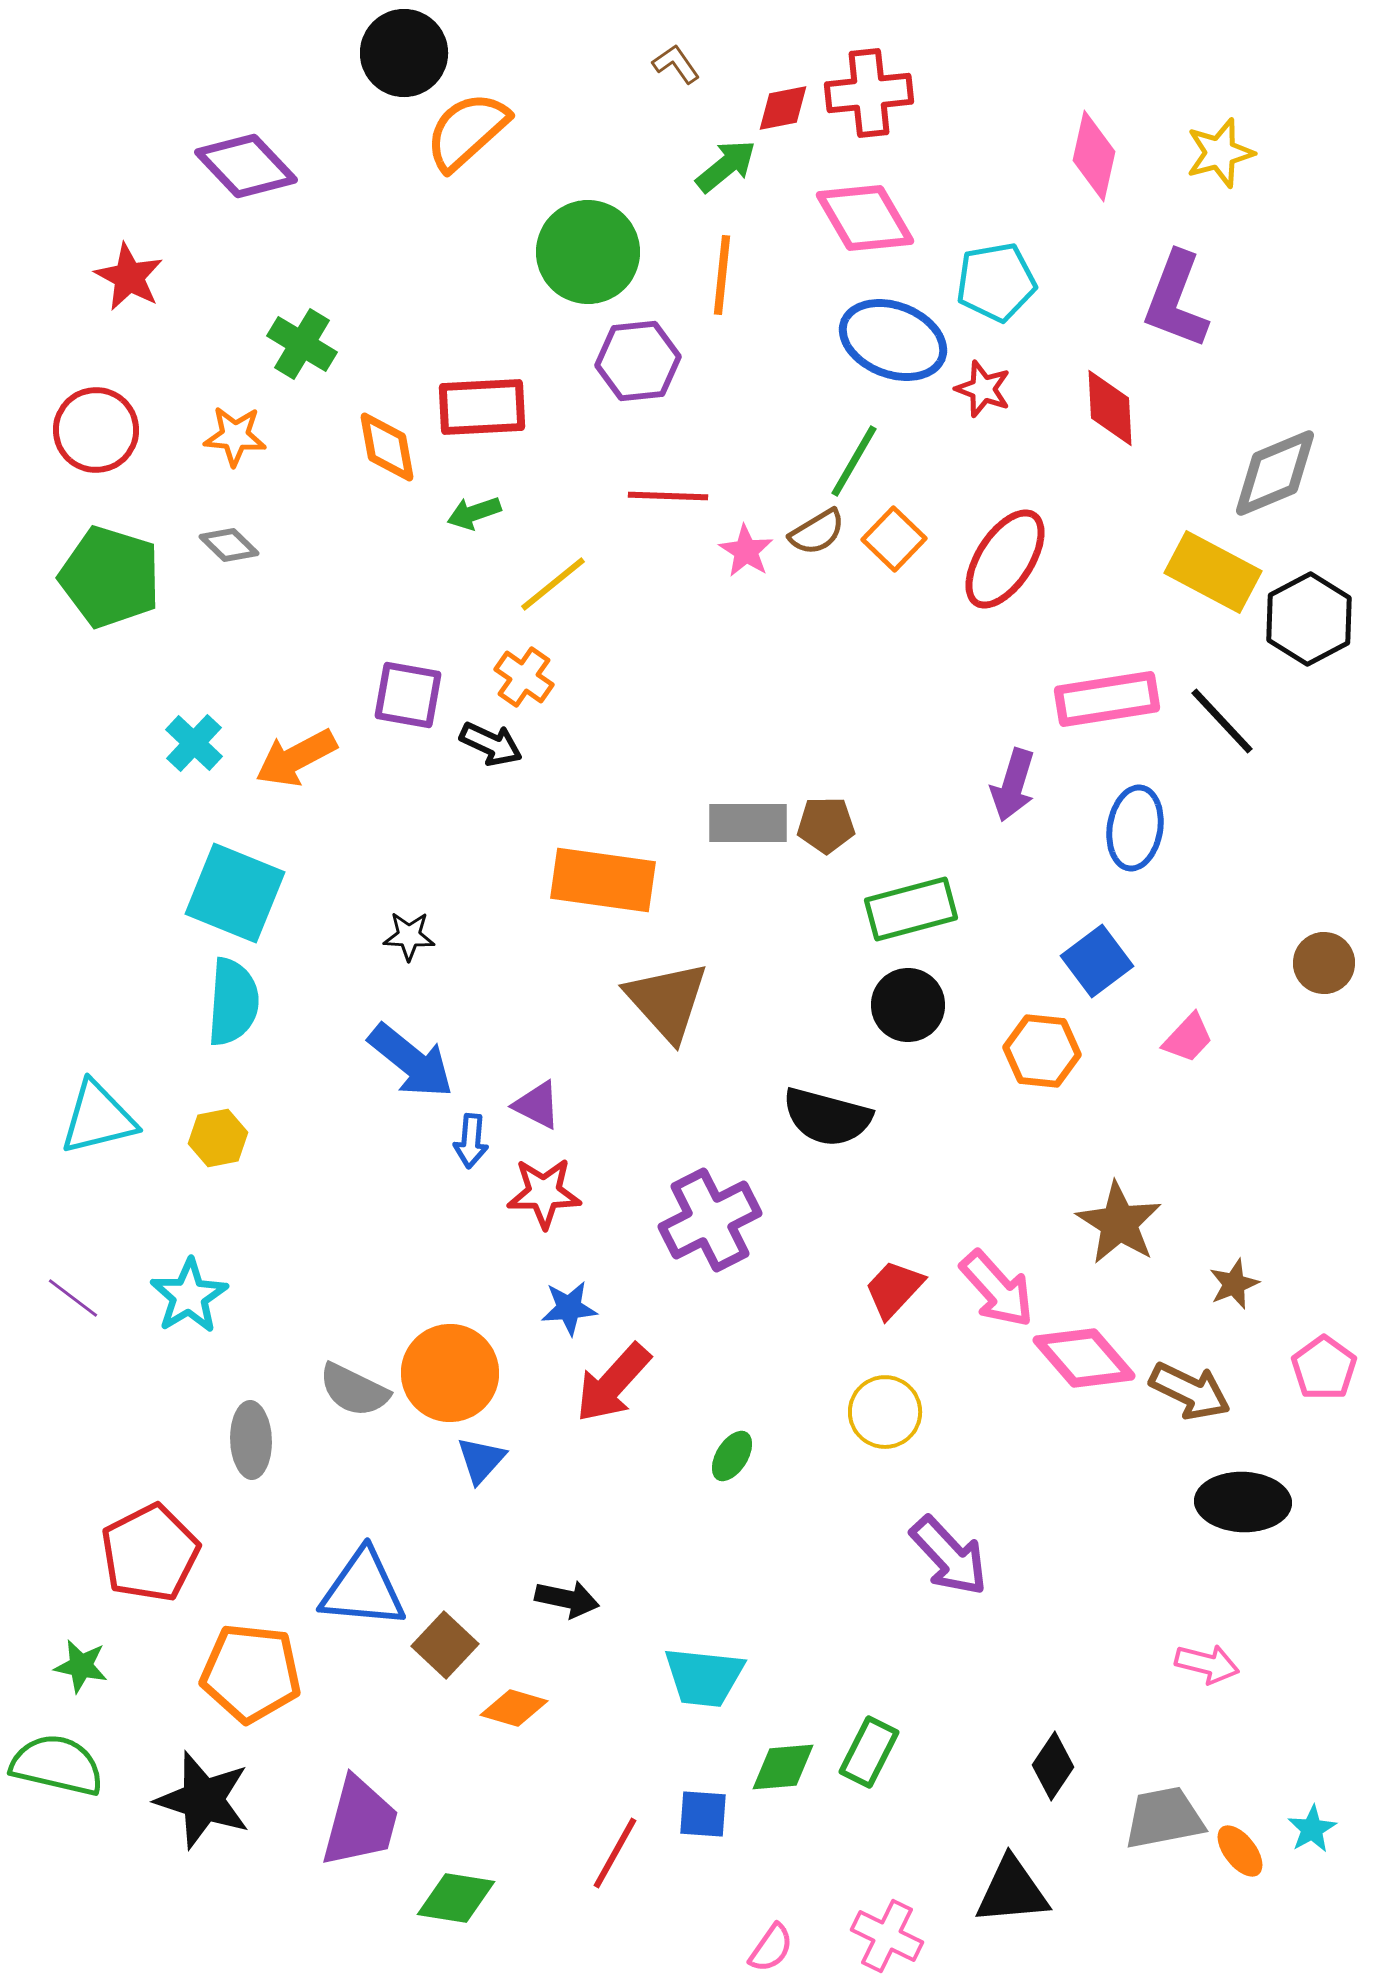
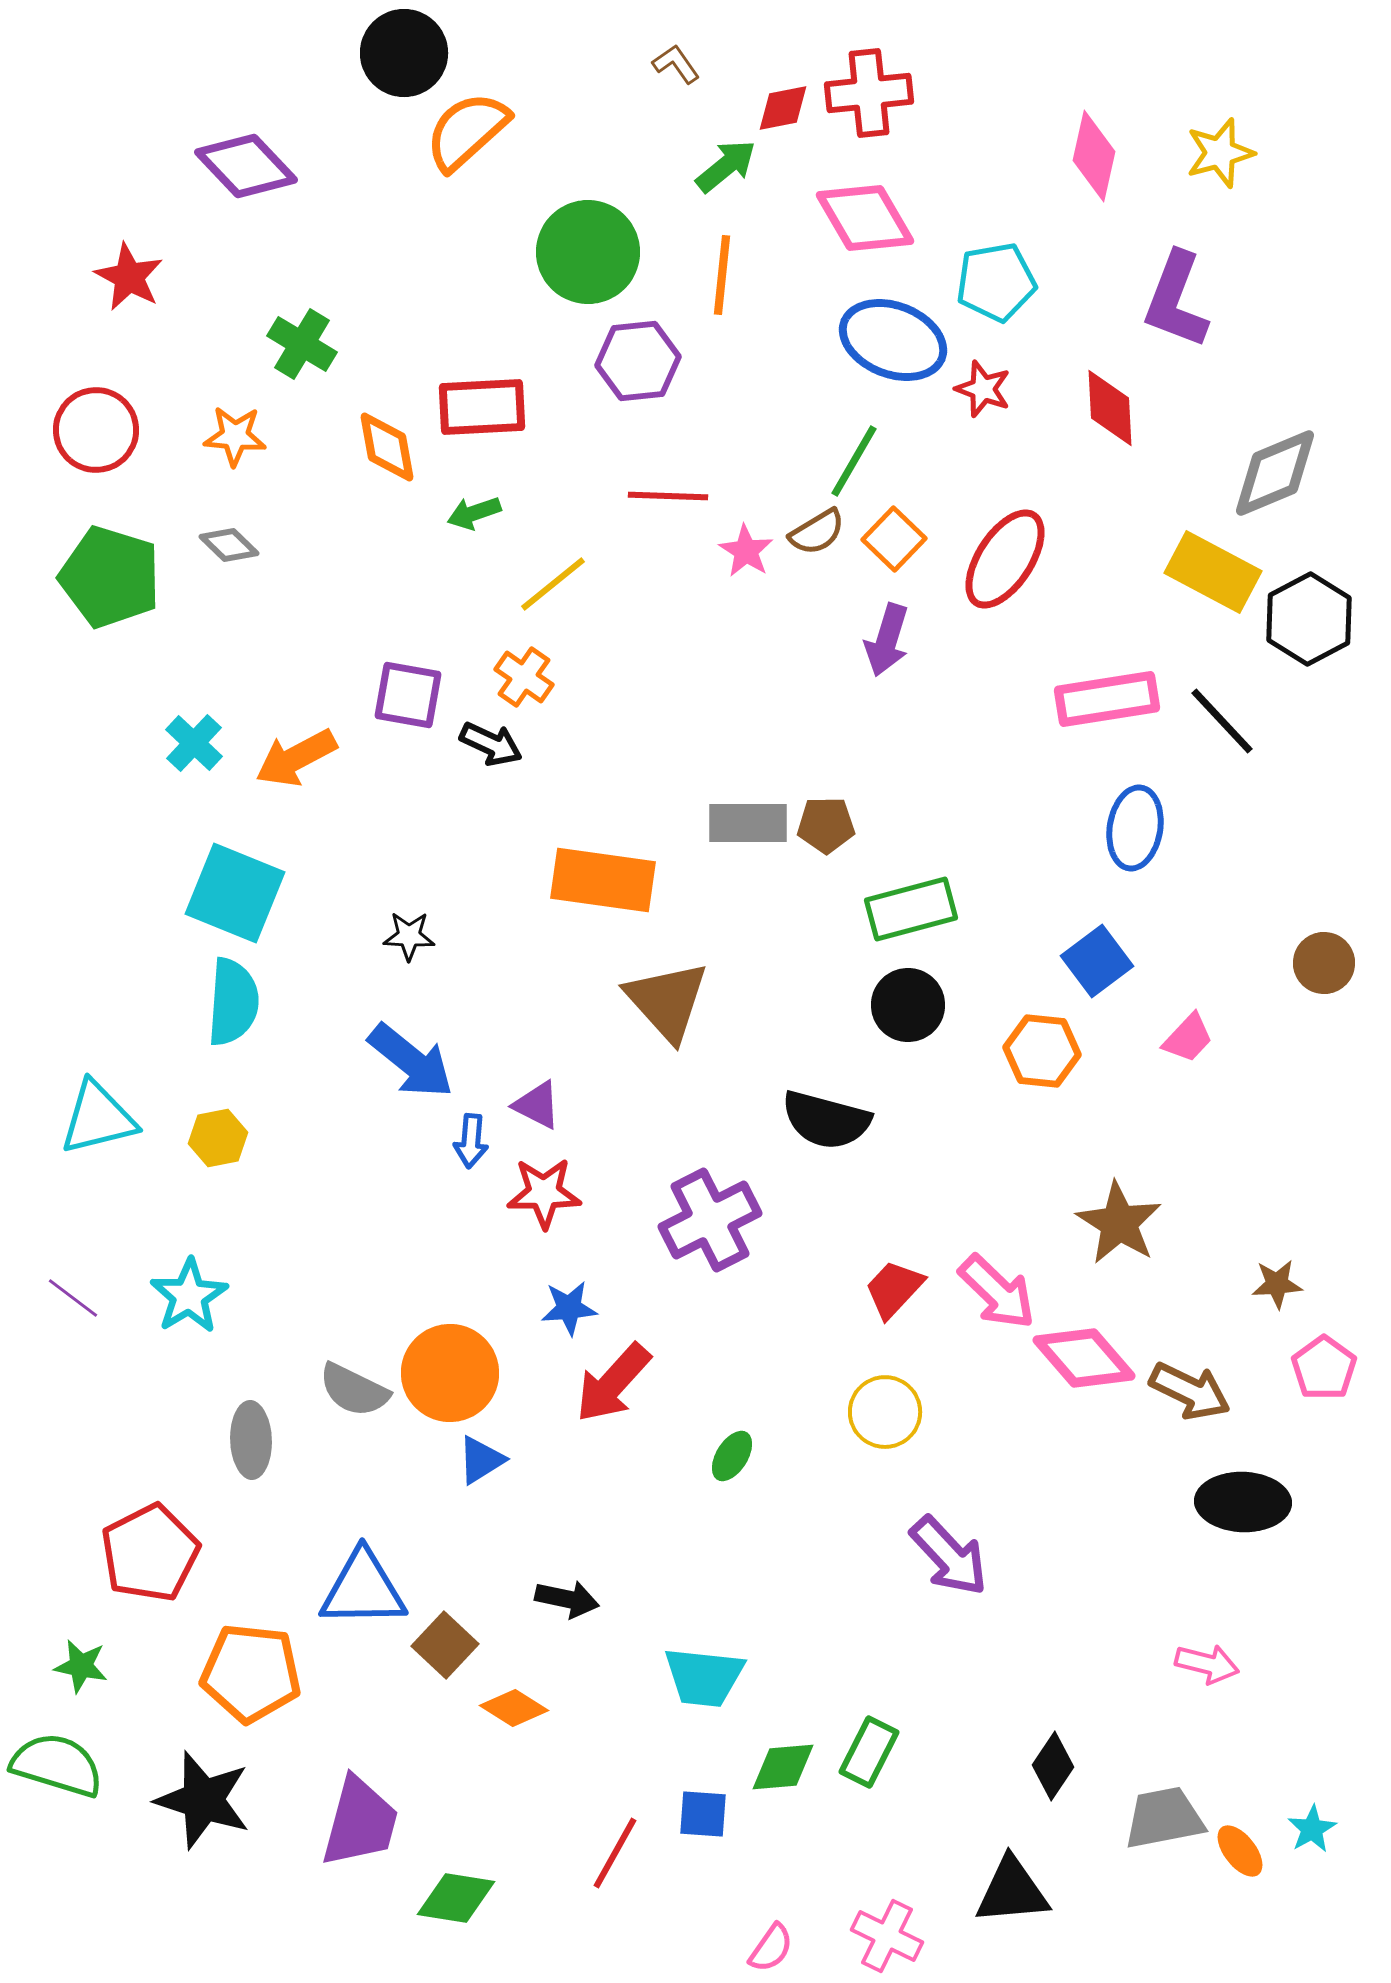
purple arrow at (1013, 785): moved 126 px left, 145 px up
black semicircle at (827, 1117): moved 1 px left, 3 px down
brown star at (1234, 1284): moved 43 px right; rotated 18 degrees clockwise
pink arrow at (997, 1289): moved 3 px down; rotated 4 degrees counterclockwise
blue triangle at (481, 1460): rotated 16 degrees clockwise
blue triangle at (363, 1589): rotated 6 degrees counterclockwise
orange diamond at (514, 1708): rotated 16 degrees clockwise
green semicircle at (57, 1765): rotated 4 degrees clockwise
